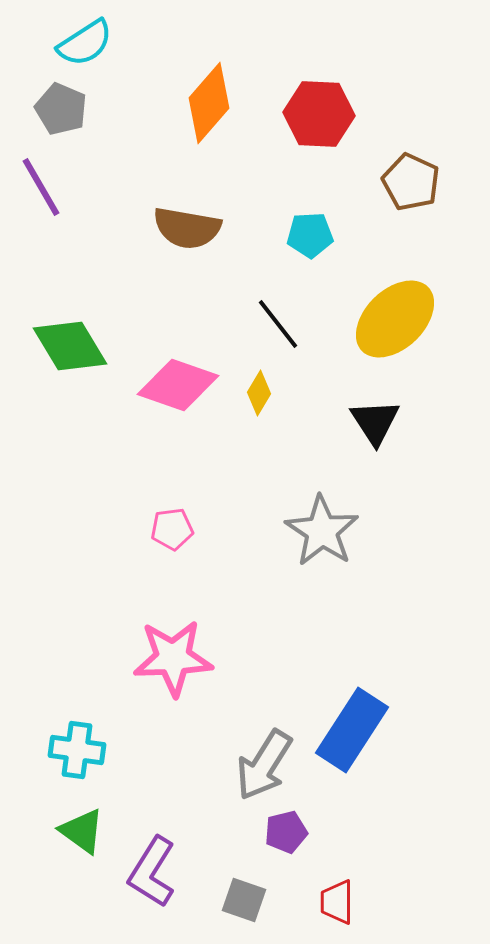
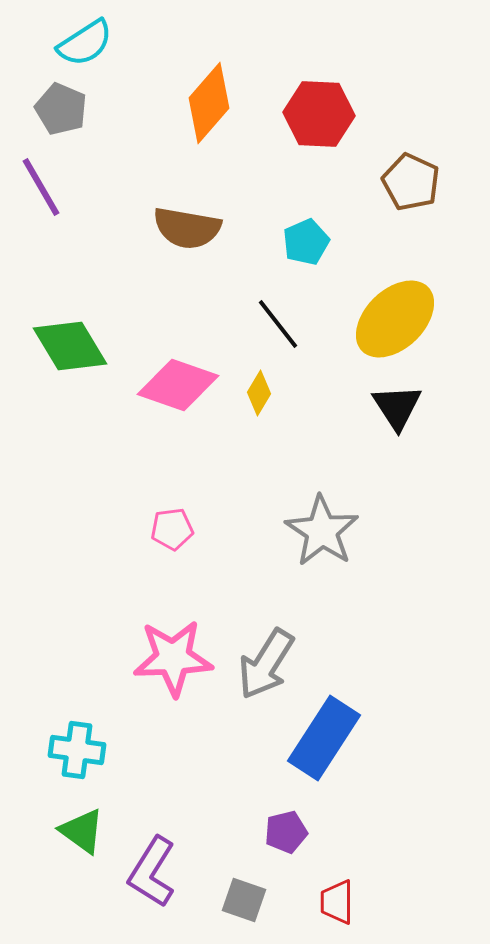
cyan pentagon: moved 4 px left, 7 px down; rotated 21 degrees counterclockwise
black triangle: moved 22 px right, 15 px up
blue rectangle: moved 28 px left, 8 px down
gray arrow: moved 2 px right, 101 px up
